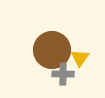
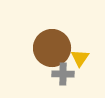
brown circle: moved 2 px up
